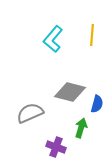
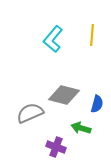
gray diamond: moved 6 px left, 3 px down
green arrow: rotated 90 degrees counterclockwise
